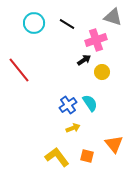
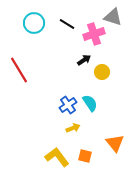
pink cross: moved 2 px left, 6 px up
red line: rotated 8 degrees clockwise
orange triangle: moved 1 px right, 1 px up
orange square: moved 2 px left
